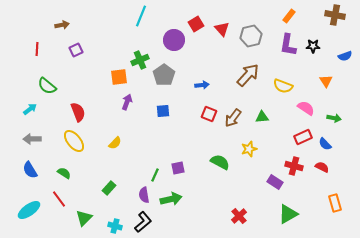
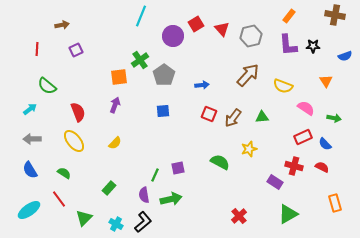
purple circle at (174, 40): moved 1 px left, 4 px up
purple L-shape at (288, 45): rotated 15 degrees counterclockwise
green cross at (140, 60): rotated 12 degrees counterclockwise
purple arrow at (127, 102): moved 12 px left, 3 px down
cyan cross at (115, 226): moved 1 px right, 2 px up; rotated 16 degrees clockwise
